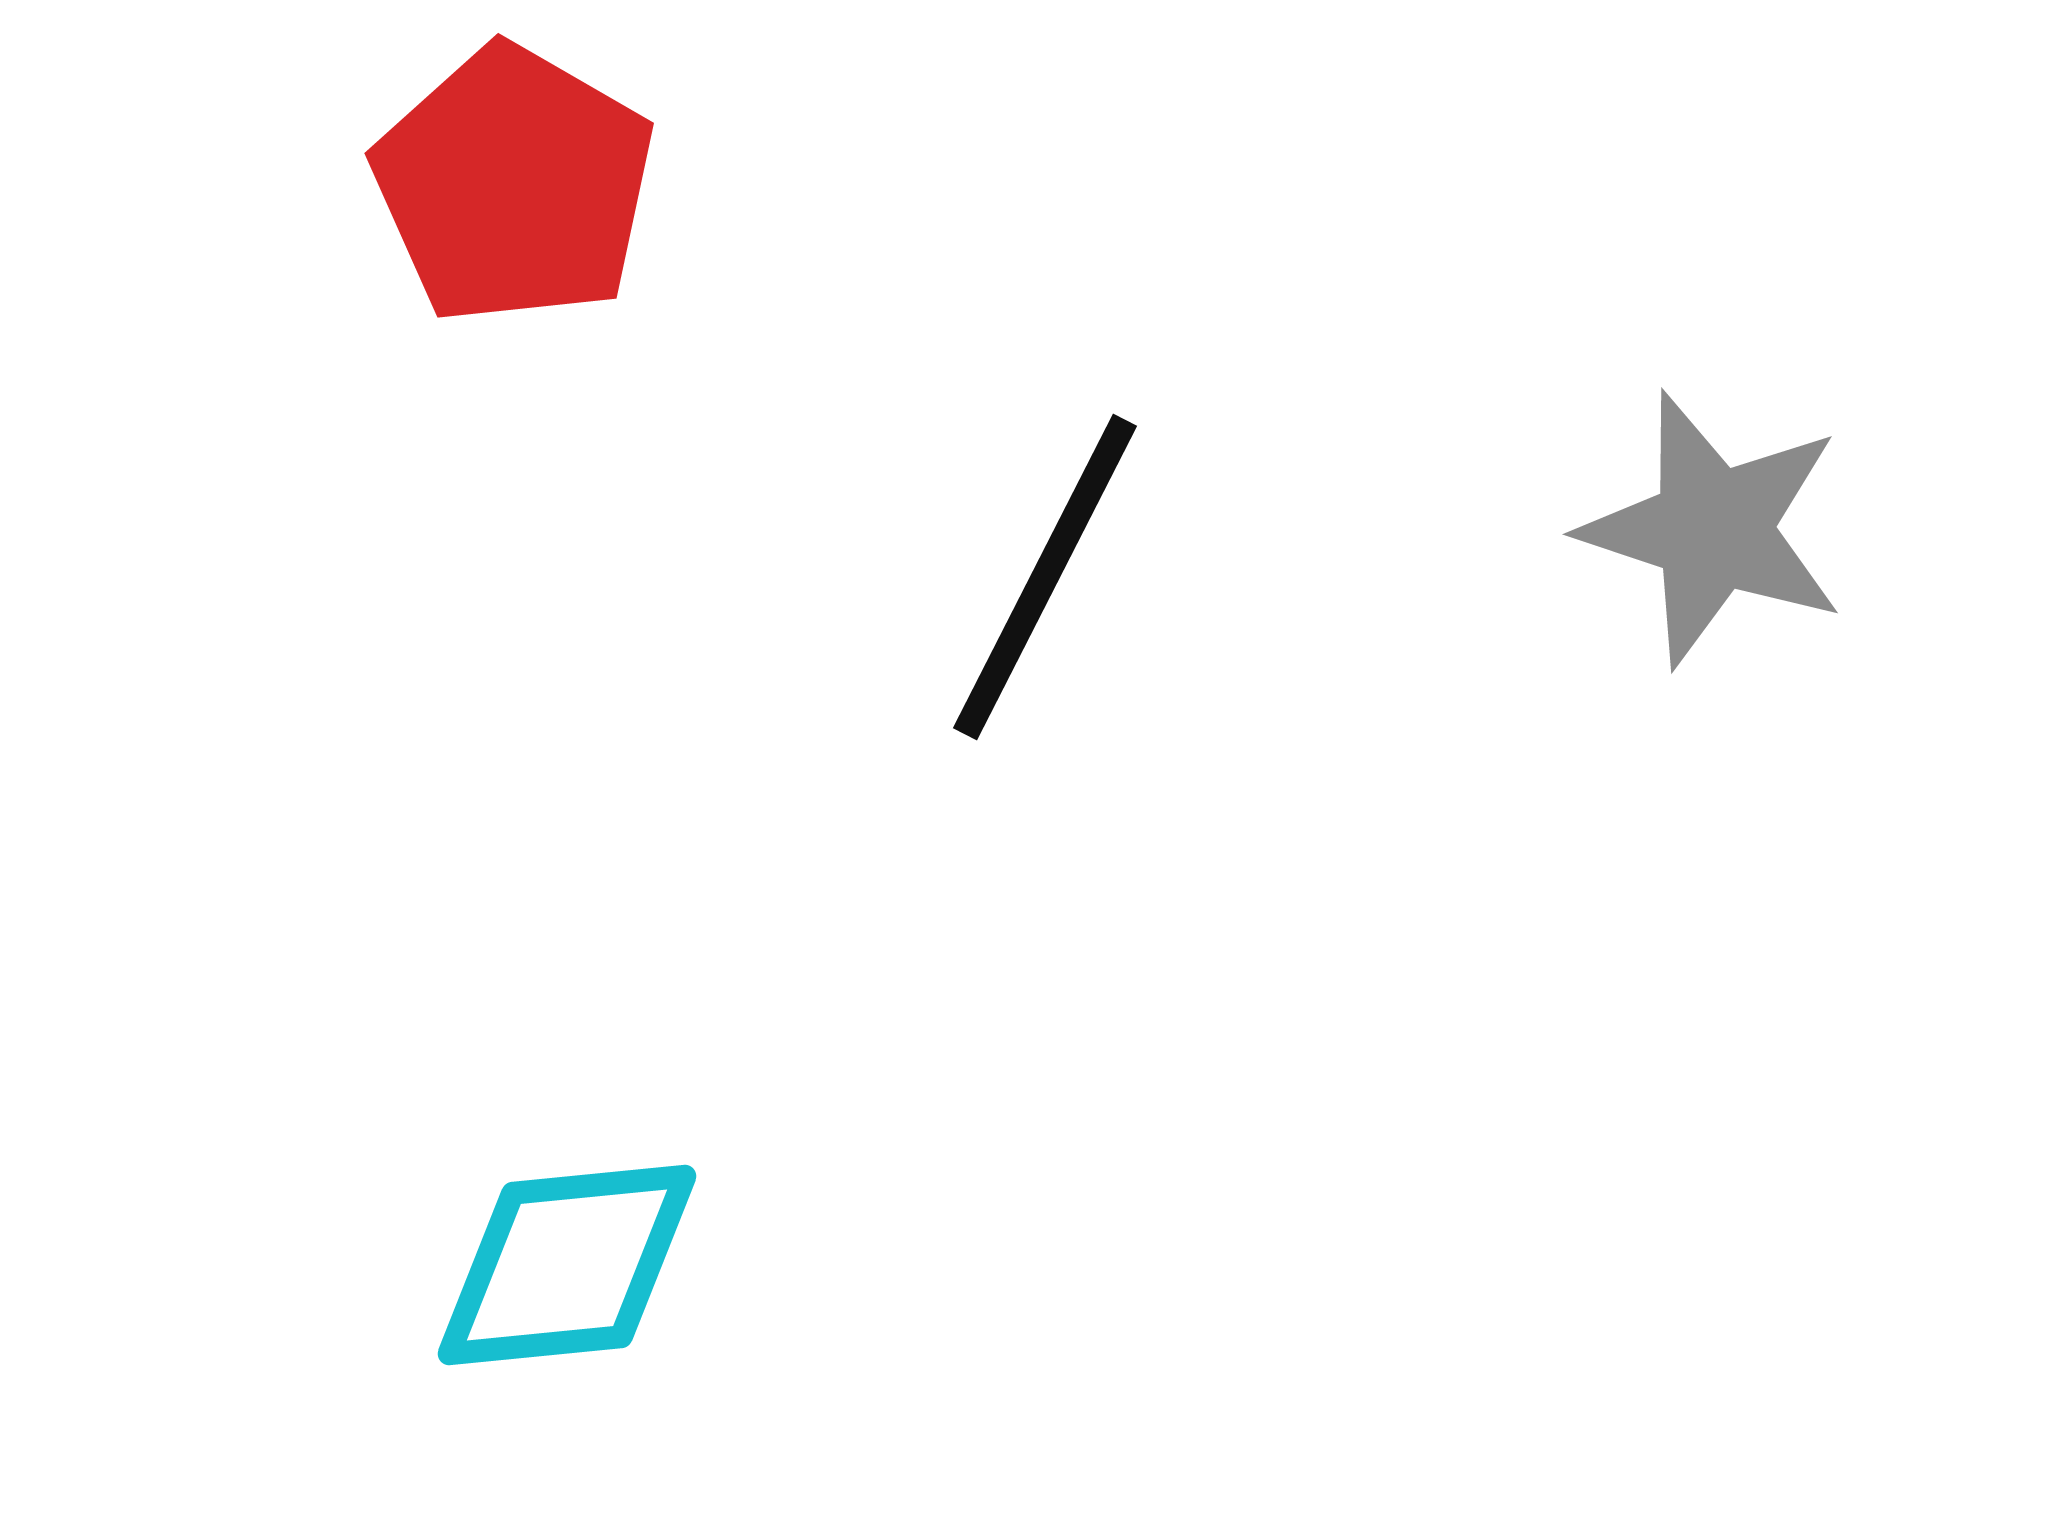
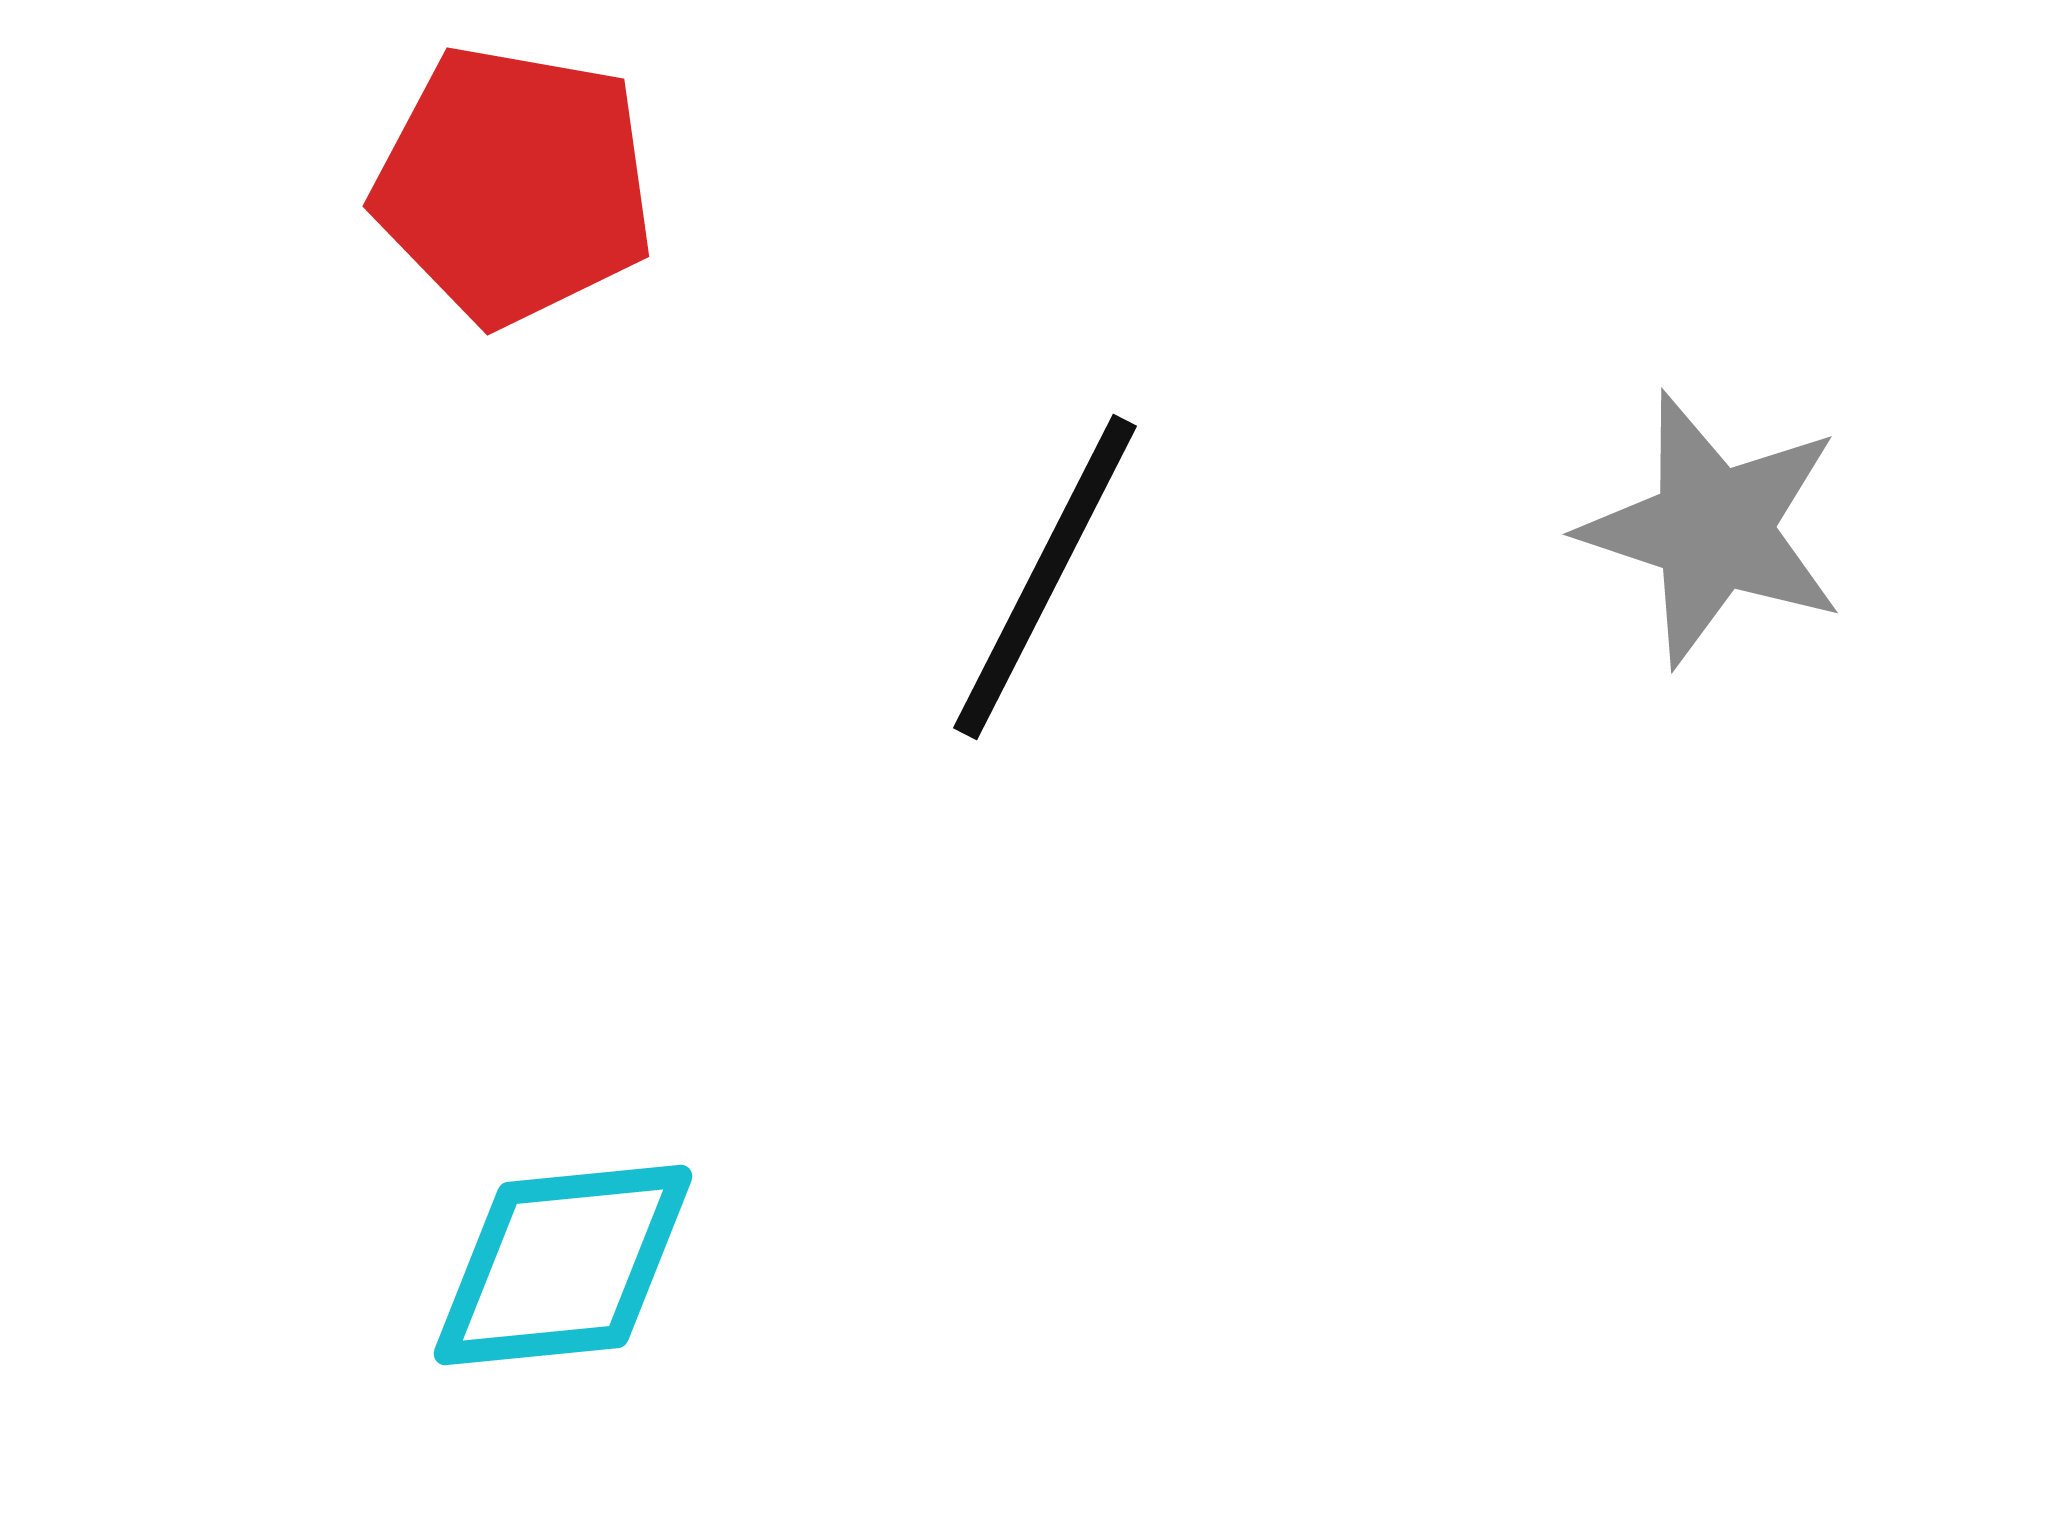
red pentagon: rotated 20 degrees counterclockwise
cyan diamond: moved 4 px left
